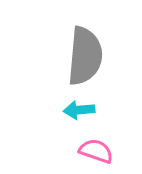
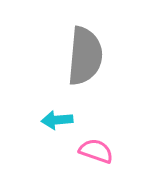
cyan arrow: moved 22 px left, 10 px down
